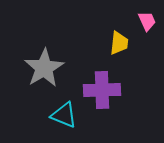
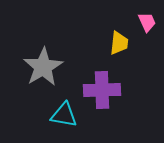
pink trapezoid: moved 1 px down
gray star: moved 1 px left, 1 px up
cyan triangle: rotated 12 degrees counterclockwise
